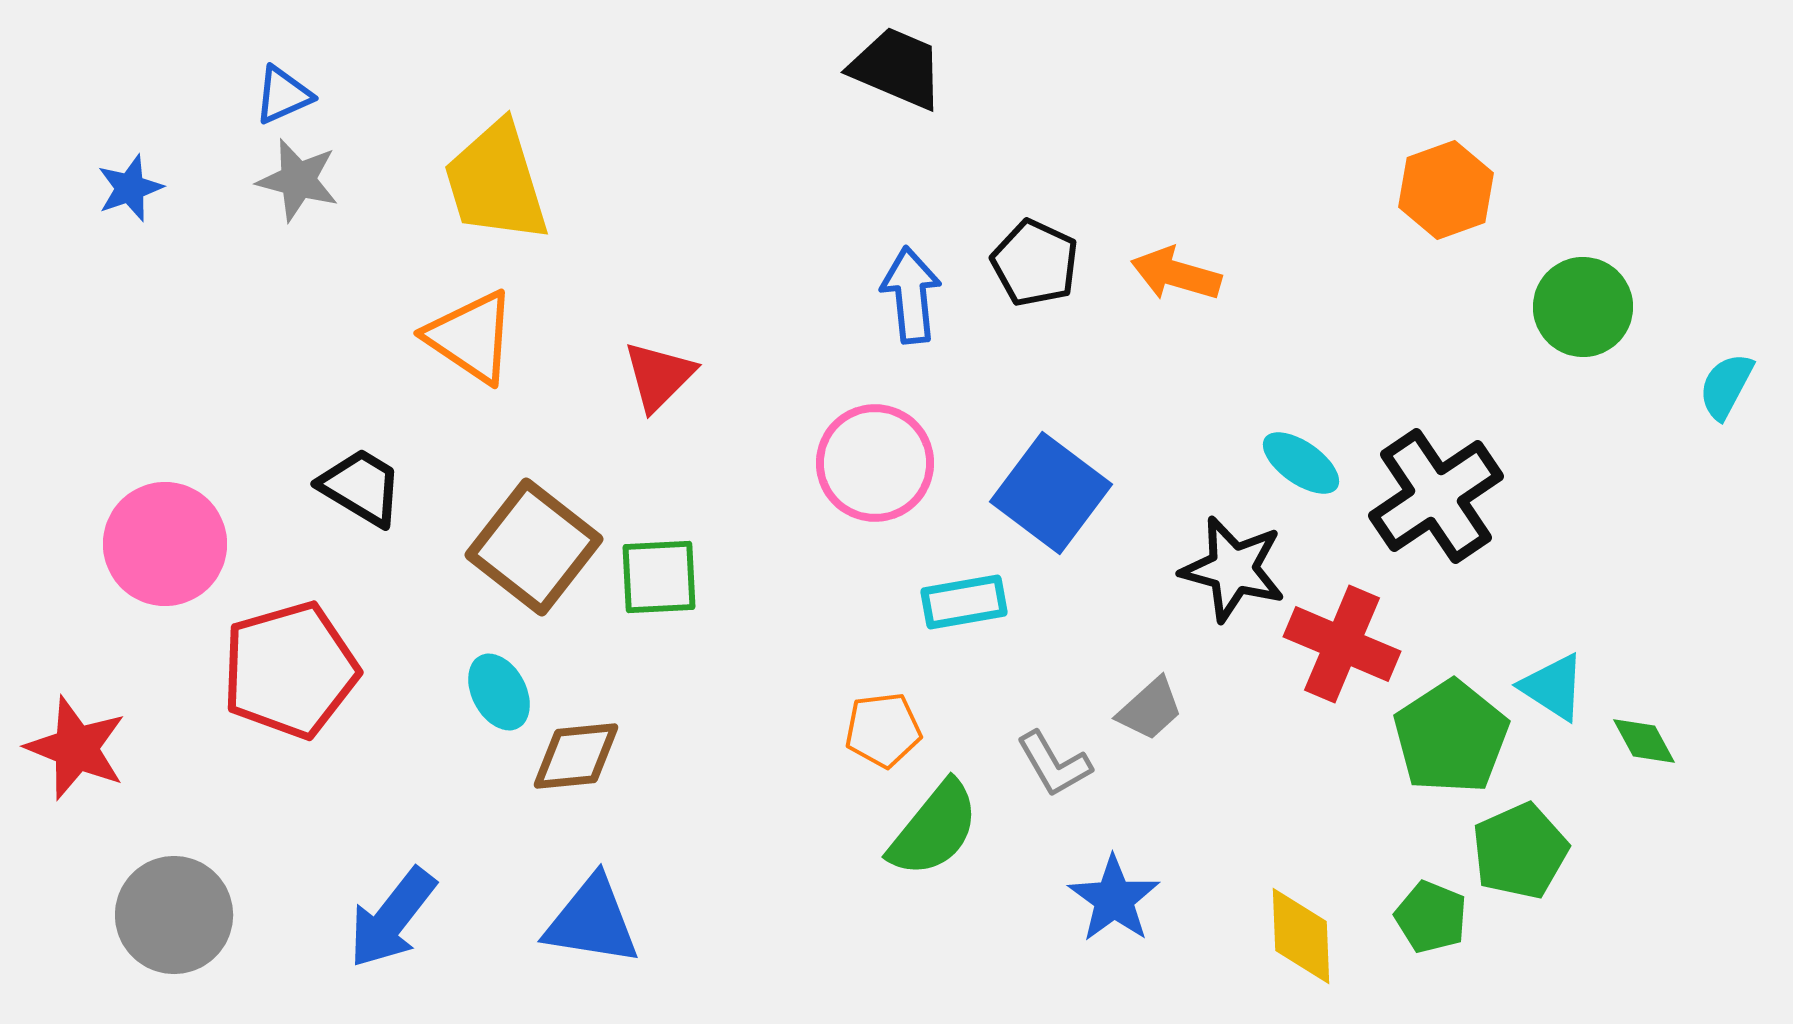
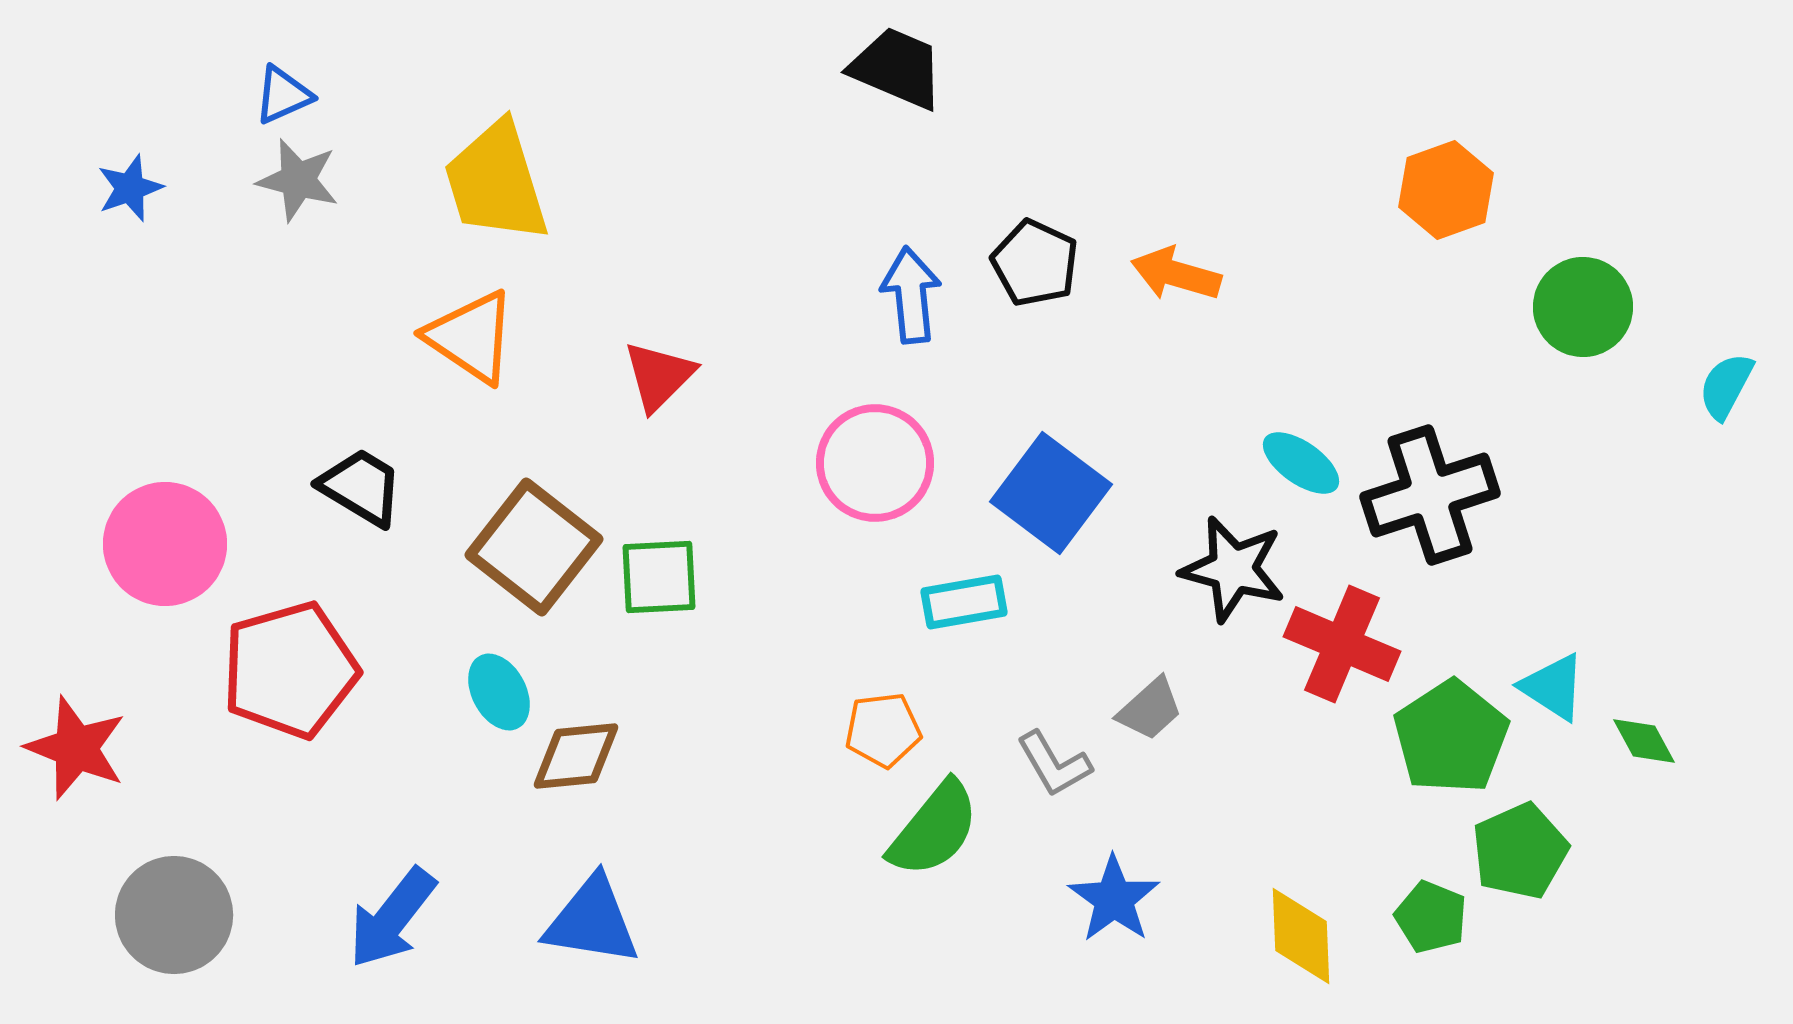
black cross at (1436, 496): moved 6 px left, 1 px up; rotated 16 degrees clockwise
